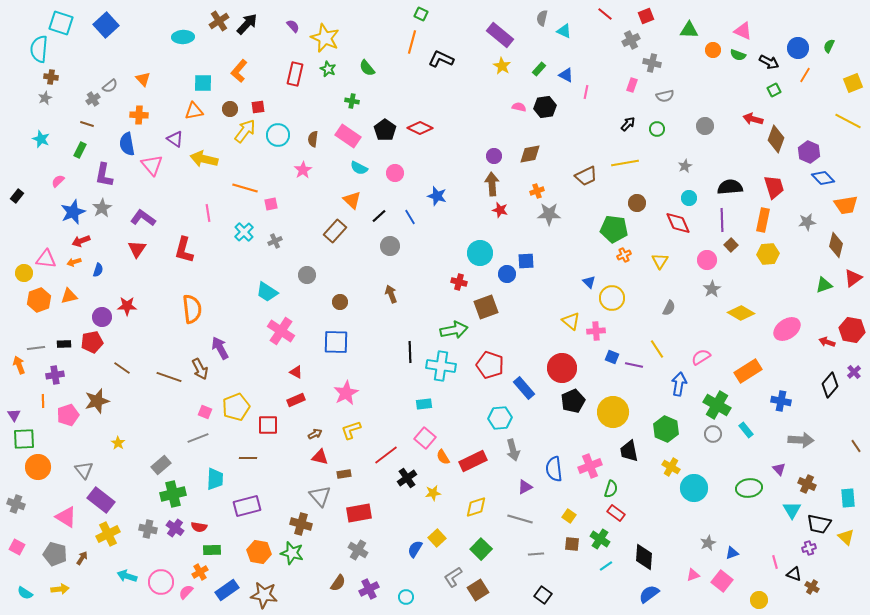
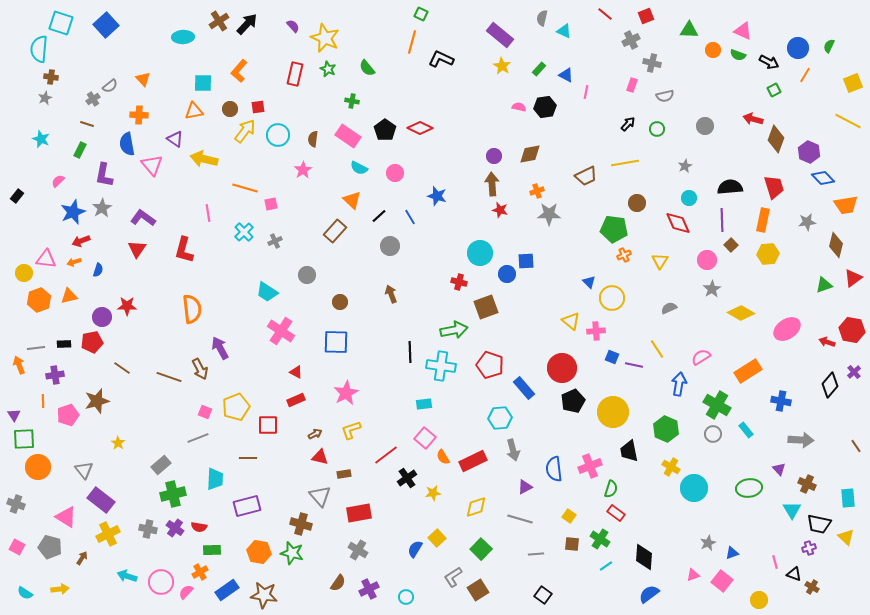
gray semicircle at (669, 308): rotated 140 degrees counterclockwise
gray pentagon at (55, 554): moved 5 px left, 7 px up
